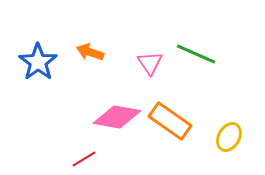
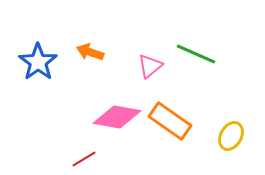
pink triangle: moved 3 px down; rotated 24 degrees clockwise
yellow ellipse: moved 2 px right, 1 px up
